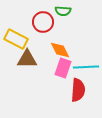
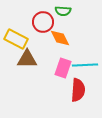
orange diamond: moved 12 px up
cyan line: moved 1 px left, 2 px up
